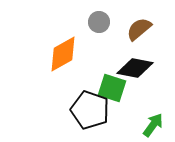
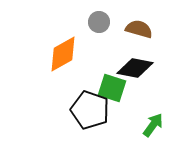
brown semicircle: rotated 56 degrees clockwise
